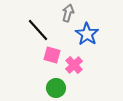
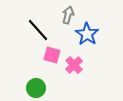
gray arrow: moved 2 px down
green circle: moved 20 px left
